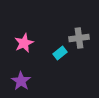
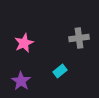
cyan rectangle: moved 18 px down
